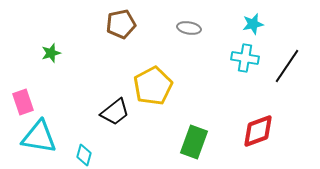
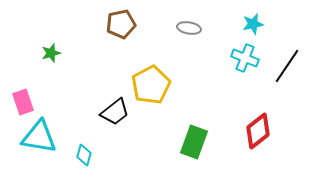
cyan cross: rotated 12 degrees clockwise
yellow pentagon: moved 2 px left, 1 px up
red diamond: rotated 18 degrees counterclockwise
